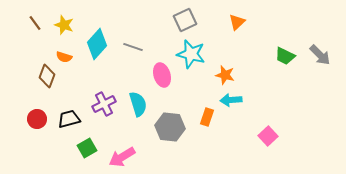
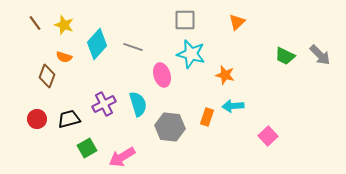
gray square: rotated 25 degrees clockwise
cyan arrow: moved 2 px right, 6 px down
